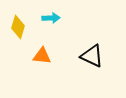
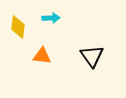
yellow diamond: rotated 10 degrees counterclockwise
black triangle: rotated 30 degrees clockwise
